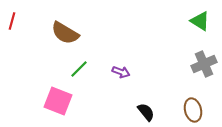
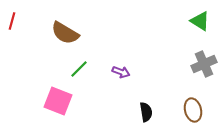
black semicircle: rotated 30 degrees clockwise
